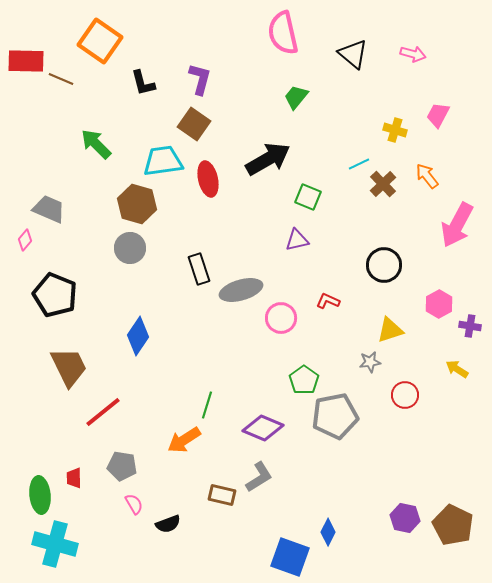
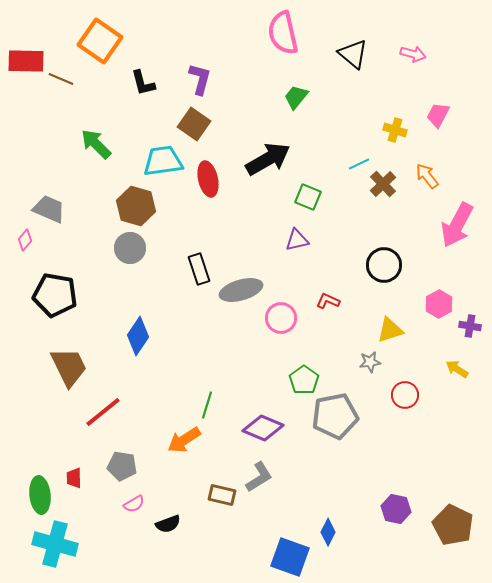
brown hexagon at (137, 204): moved 1 px left, 2 px down
black pentagon at (55, 295): rotated 12 degrees counterclockwise
pink semicircle at (134, 504): rotated 90 degrees clockwise
purple hexagon at (405, 518): moved 9 px left, 9 px up
